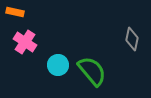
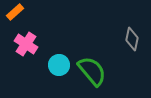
orange rectangle: rotated 54 degrees counterclockwise
pink cross: moved 1 px right, 2 px down
cyan circle: moved 1 px right
